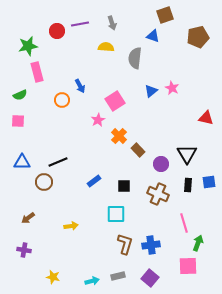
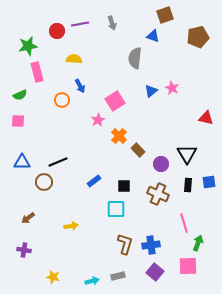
yellow semicircle at (106, 47): moved 32 px left, 12 px down
cyan square at (116, 214): moved 5 px up
purple square at (150, 278): moved 5 px right, 6 px up
